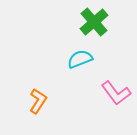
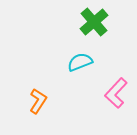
cyan semicircle: moved 3 px down
pink L-shape: rotated 80 degrees clockwise
